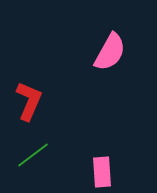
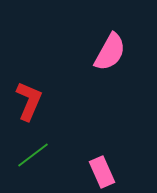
pink rectangle: rotated 20 degrees counterclockwise
